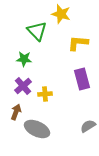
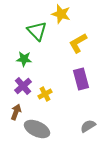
yellow L-shape: rotated 35 degrees counterclockwise
purple rectangle: moved 1 px left
yellow cross: rotated 24 degrees counterclockwise
